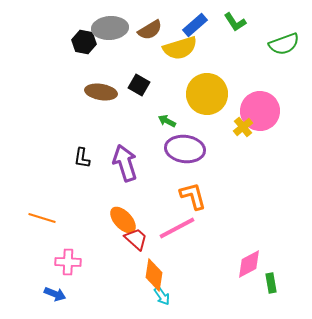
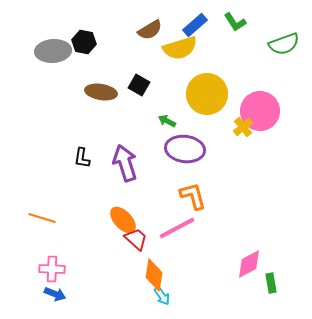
gray ellipse: moved 57 px left, 23 px down
pink cross: moved 16 px left, 7 px down
